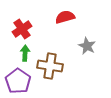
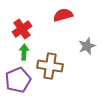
red semicircle: moved 2 px left, 2 px up
gray star: rotated 24 degrees clockwise
green arrow: moved 1 px left, 1 px up
purple pentagon: moved 1 px up; rotated 15 degrees clockwise
